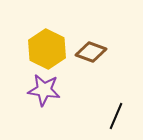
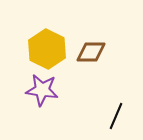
brown diamond: rotated 20 degrees counterclockwise
purple star: moved 2 px left
